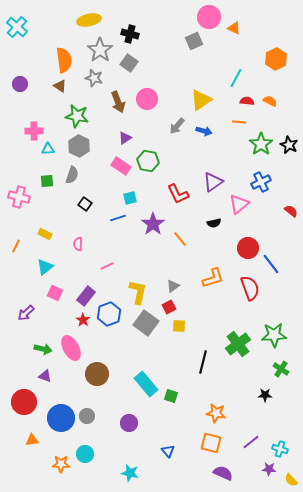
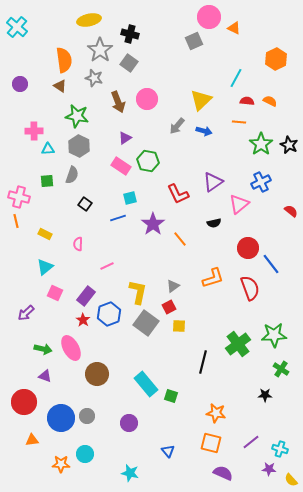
yellow triangle at (201, 100): rotated 10 degrees counterclockwise
orange line at (16, 246): moved 25 px up; rotated 40 degrees counterclockwise
